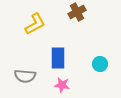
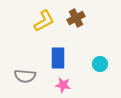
brown cross: moved 1 px left, 6 px down
yellow L-shape: moved 9 px right, 3 px up
pink star: moved 1 px right
